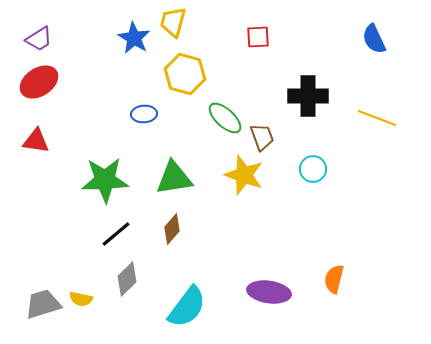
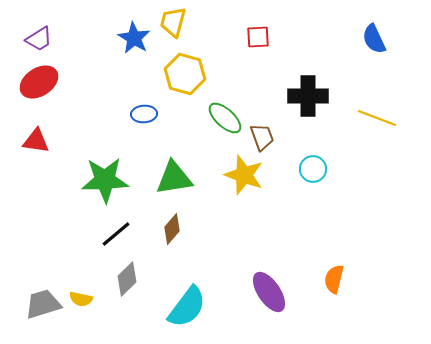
purple ellipse: rotated 48 degrees clockwise
